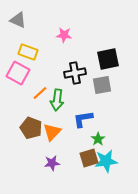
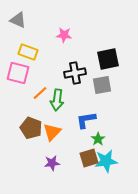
pink square: rotated 15 degrees counterclockwise
blue L-shape: moved 3 px right, 1 px down
